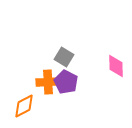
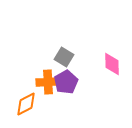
pink diamond: moved 4 px left, 2 px up
purple pentagon: rotated 15 degrees clockwise
orange diamond: moved 2 px right, 2 px up
